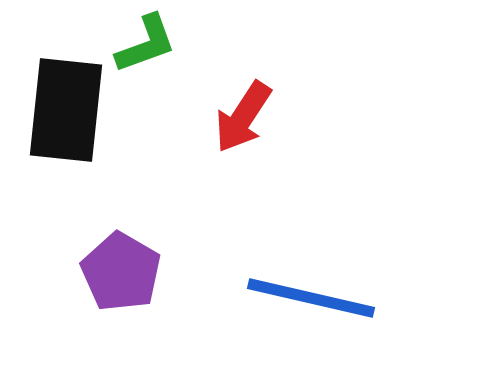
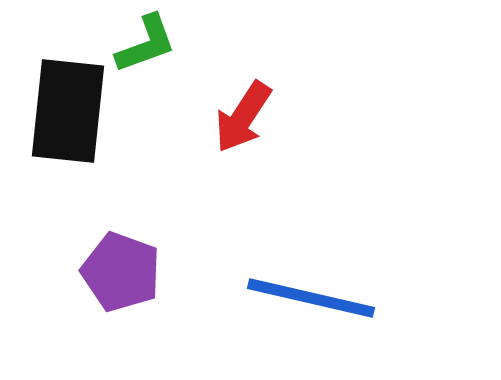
black rectangle: moved 2 px right, 1 px down
purple pentagon: rotated 10 degrees counterclockwise
